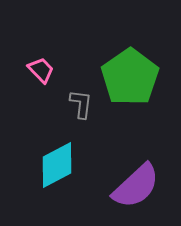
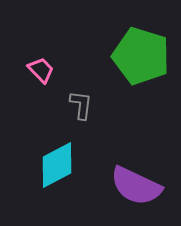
green pentagon: moved 11 px right, 21 px up; rotated 20 degrees counterclockwise
gray L-shape: moved 1 px down
purple semicircle: rotated 68 degrees clockwise
